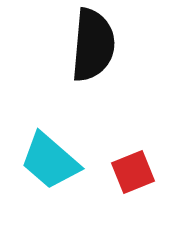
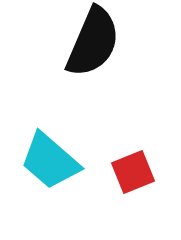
black semicircle: moved 3 px up; rotated 18 degrees clockwise
